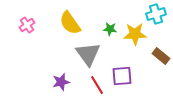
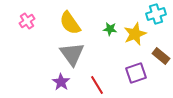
pink cross: moved 4 px up
yellow star: rotated 20 degrees counterclockwise
gray triangle: moved 16 px left
purple square: moved 14 px right, 3 px up; rotated 15 degrees counterclockwise
purple star: rotated 24 degrees counterclockwise
